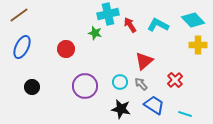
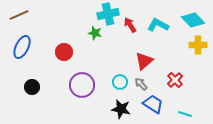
brown line: rotated 12 degrees clockwise
red circle: moved 2 px left, 3 px down
purple circle: moved 3 px left, 1 px up
blue trapezoid: moved 1 px left, 1 px up
